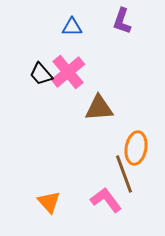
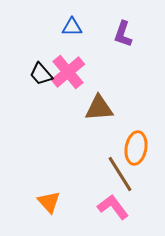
purple L-shape: moved 1 px right, 13 px down
brown line: moved 4 px left; rotated 12 degrees counterclockwise
pink L-shape: moved 7 px right, 7 px down
